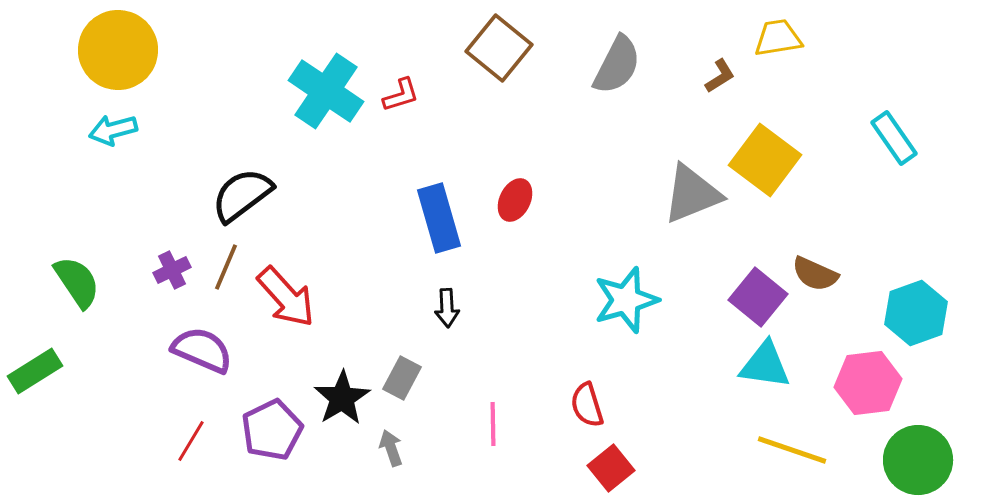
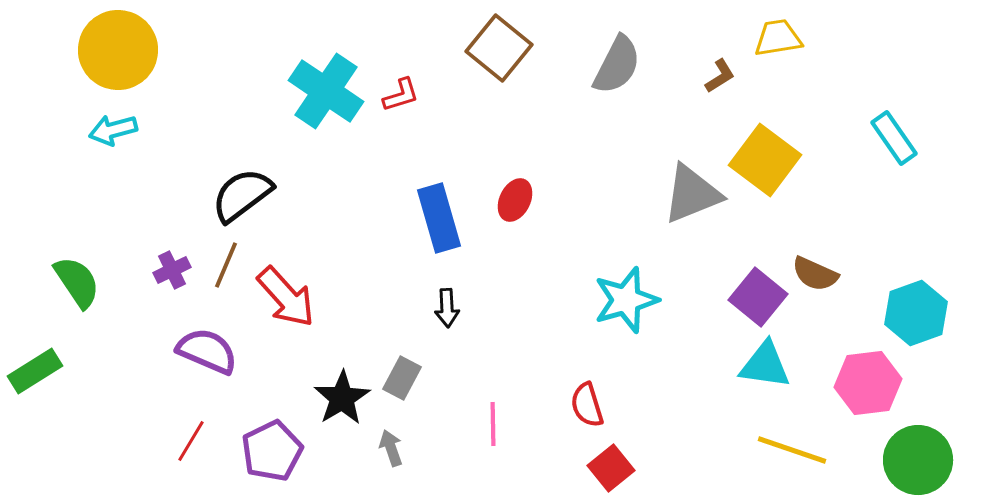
brown line: moved 2 px up
purple semicircle: moved 5 px right, 1 px down
purple pentagon: moved 21 px down
